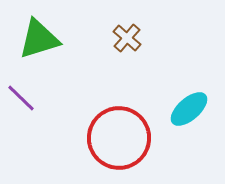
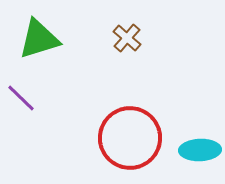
cyan ellipse: moved 11 px right, 41 px down; rotated 39 degrees clockwise
red circle: moved 11 px right
